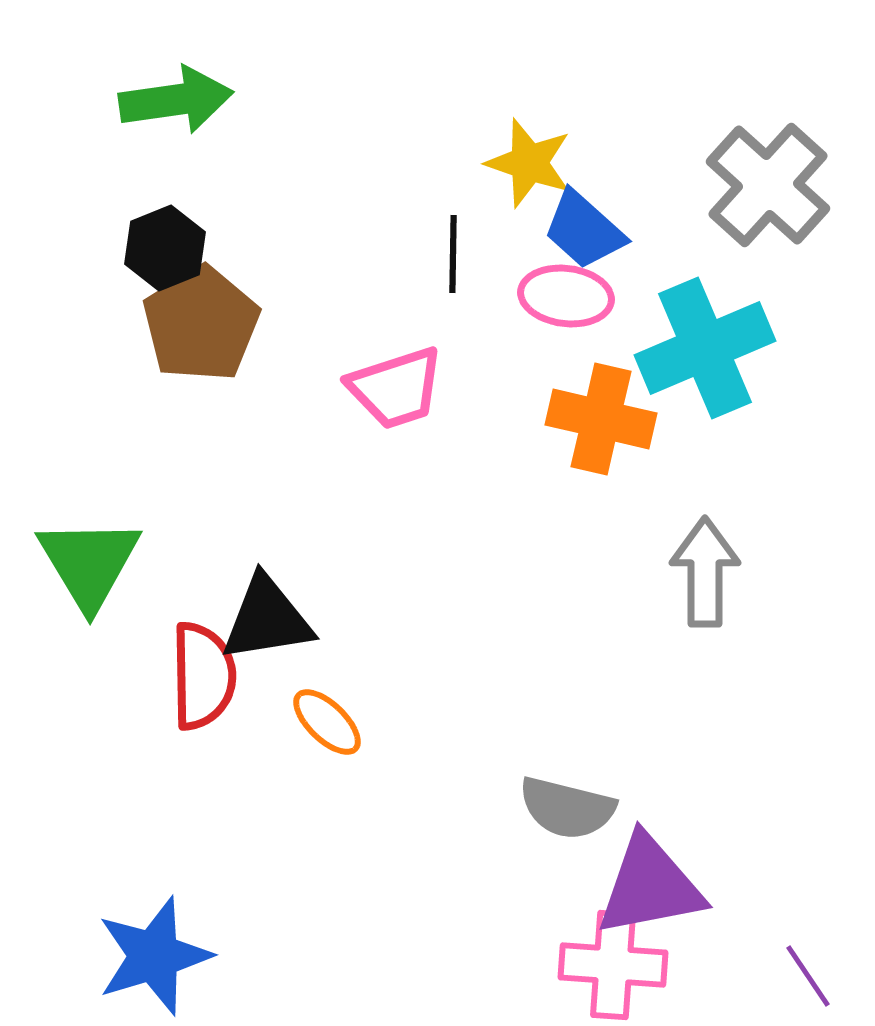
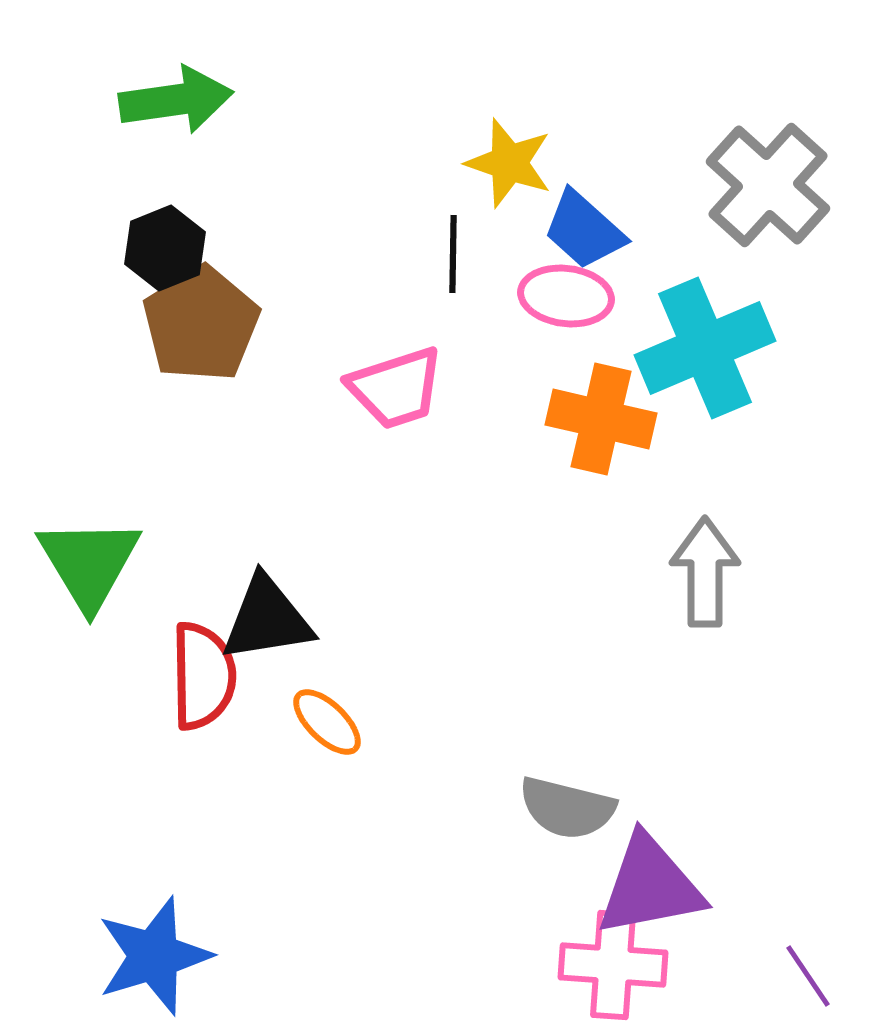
yellow star: moved 20 px left
